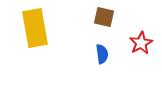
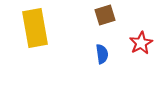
brown square: moved 1 px right, 2 px up; rotated 30 degrees counterclockwise
